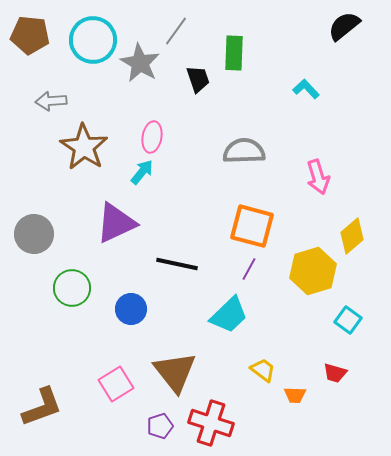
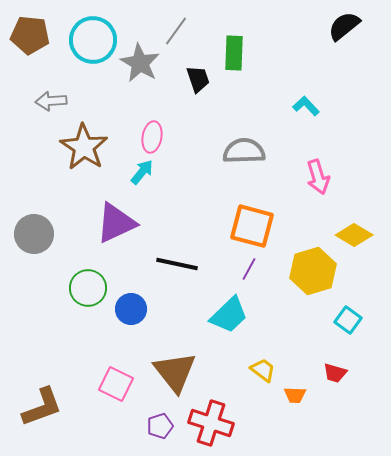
cyan L-shape: moved 17 px down
yellow diamond: moved 2 px right, 1 px up; rotated 72 degrees clockwise
green circle: moved 16 px right
pink square: rotated 32 degrees counterclockwise
